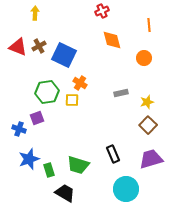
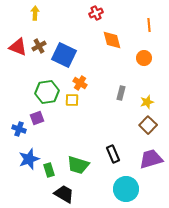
red cross: moved 6 px left, 2 px down
gray rectangle: rotated 64 degrees counterclockwise
black trapezoid: moved 1 px left, 1 px down
